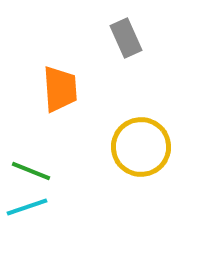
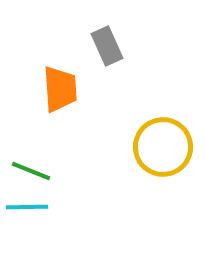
gray rectangle: moved 19 px left, 8 px down
yellow circle: moved 22 px right
cyan line: rotated 18 degrees clockwise
